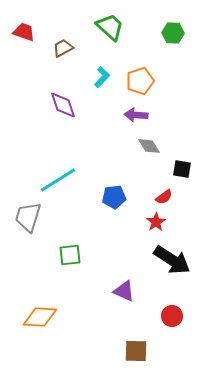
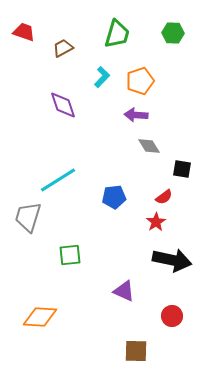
green trapezoid: moved 7 px right, 7 px down; rotated 64 degrees clockwise
black arrow: rotated 21 degrees counterclockwise
